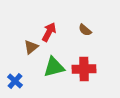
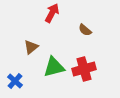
red arrow: moved 3 px right, 19 px up
red cross: rotated 15 degrees counterclockwise
